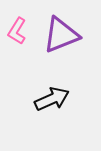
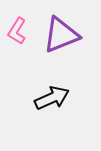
black arrow: moved 1 px up
